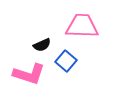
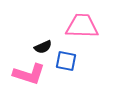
black semicircle: moved 1 px right, 2 px down
blue square: rotated 30 degrees counterclockwise
